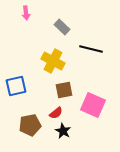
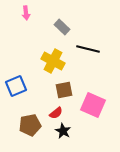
black line: moved 3 px left
blue square: rotated 10 degrees counterclockwise
